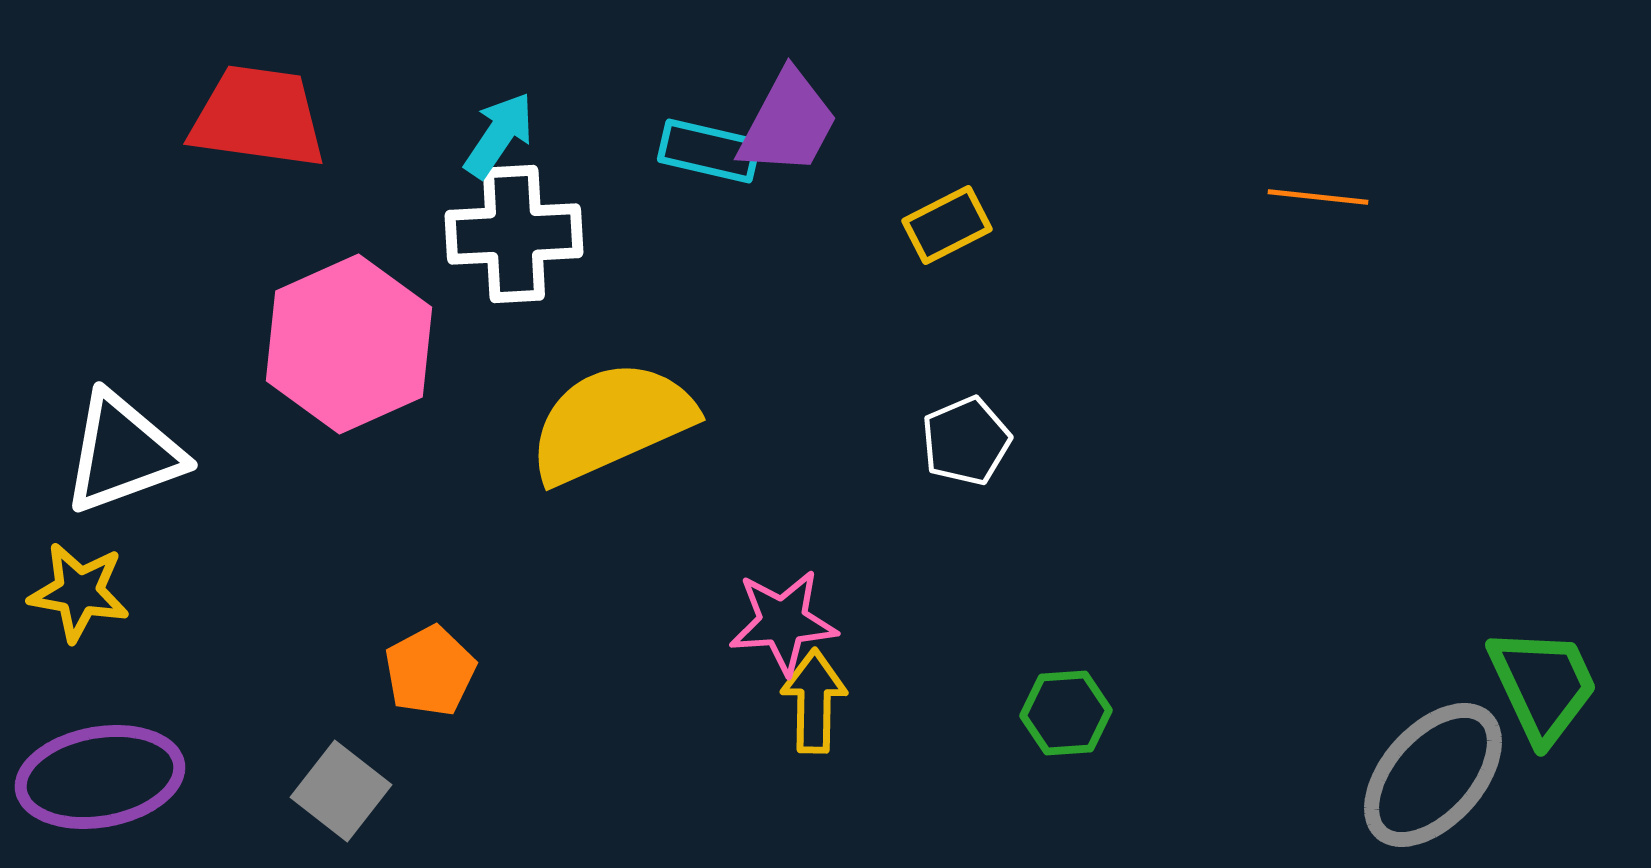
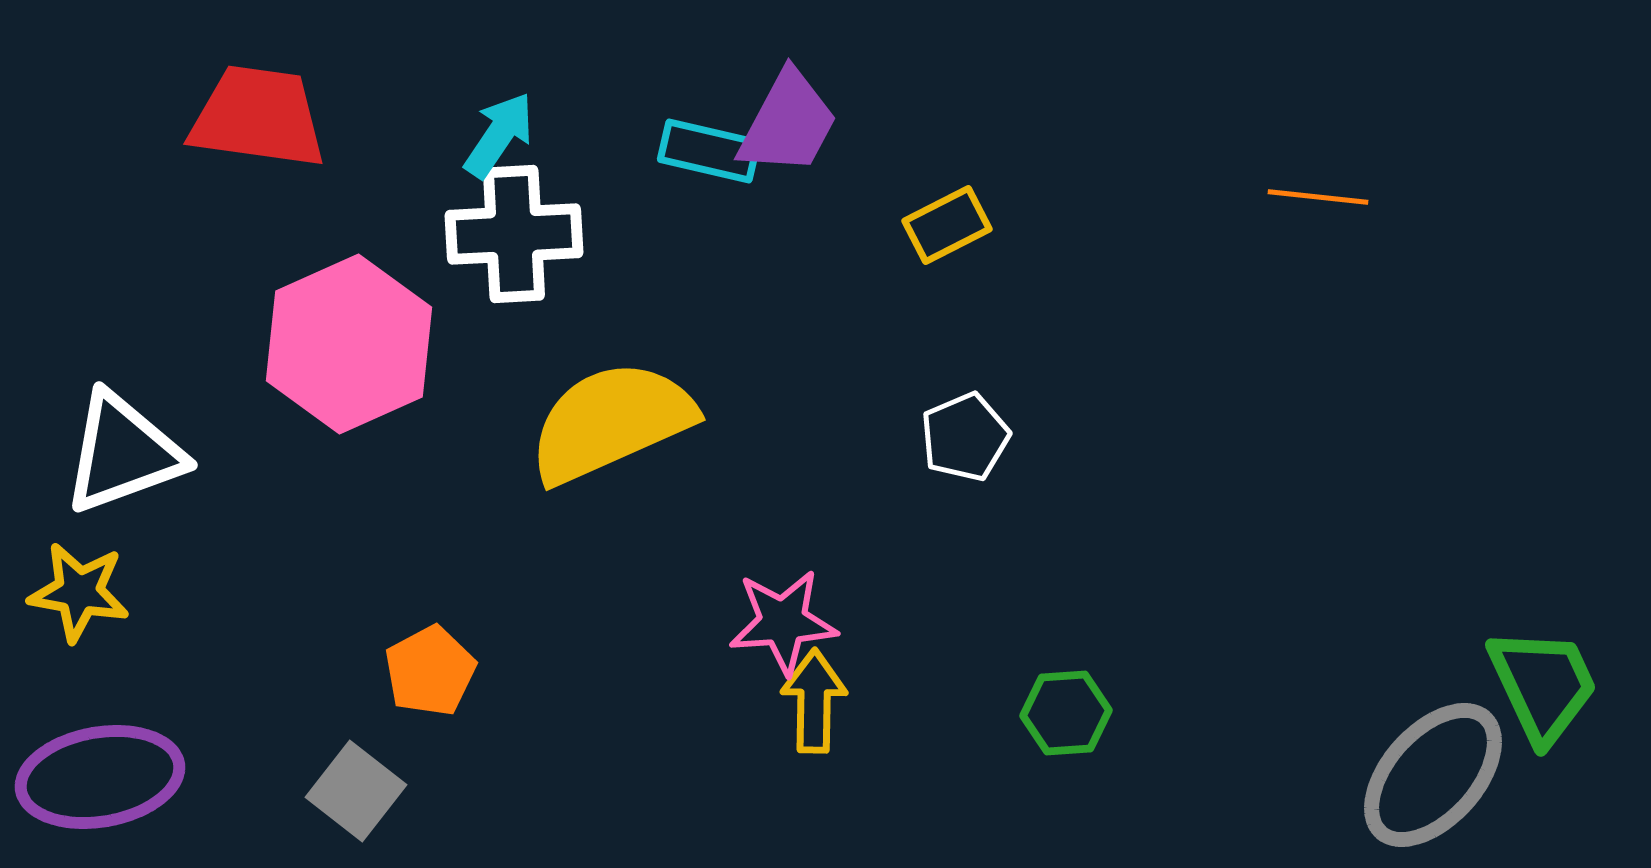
white pentagon: moved 1 px left, 4 px up
gray square: moved 15 px right
